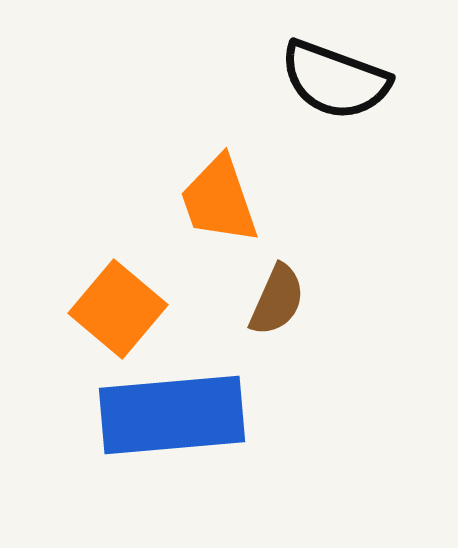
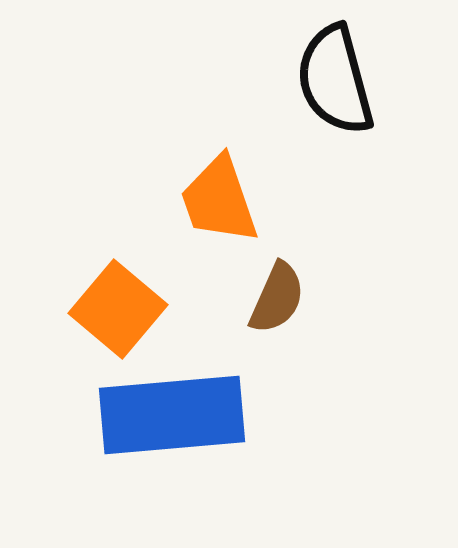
black semicircle: rotated 55 degrees clockwise
brown semicircle: moved 2 px up
